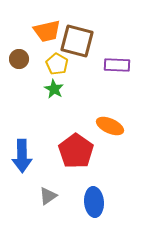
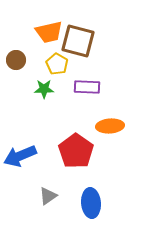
orange trapezoid: moved 2 px right, 1 px down
brown square: moved 1 px right
brown circle: moved 3 px left, 1 px down
purple rectangle: moved 30 px left, 22 px down
green star: moved 10 px left; rotated 30 degrees counterclockwise
orange ellipse: rotated 28 degrees counterclockwise
blue arrow: moved 2 px left; rotated 68 degrees clockwise
blue ellipse: moved 3 px left, 1 px down
